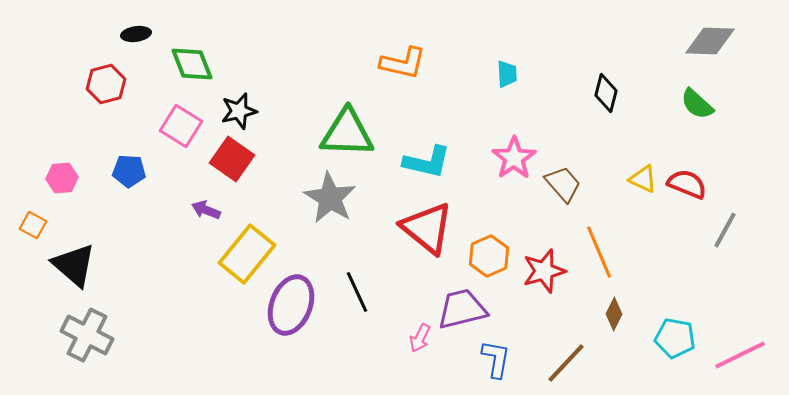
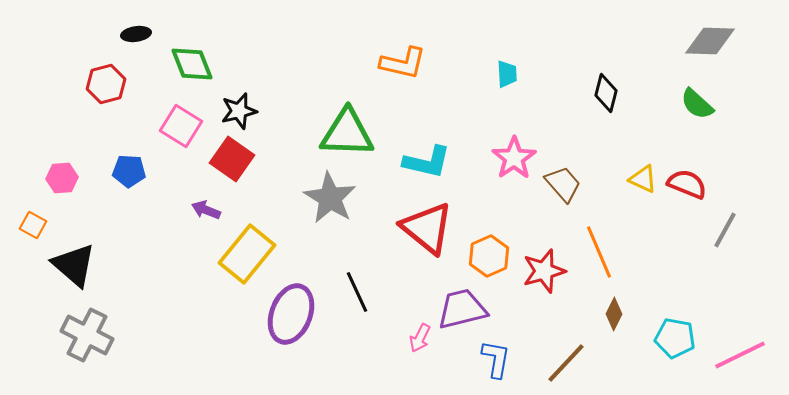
purple ellipse: moved 9 px down
